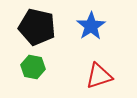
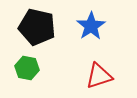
green hexagon: moved 6 px left, 1 px down
